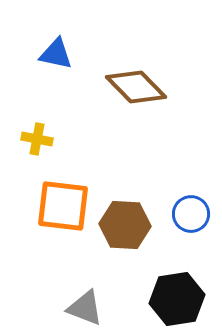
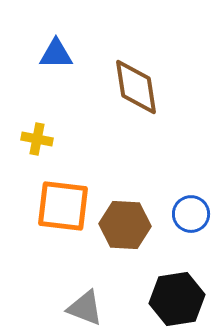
blue triangle: rotated 12 degrees counterclockwise
brown diamond: rotated 36 degrees clockwise
